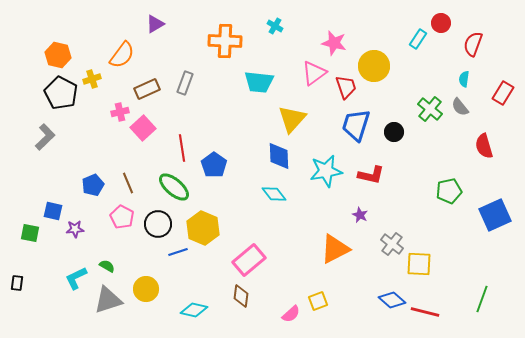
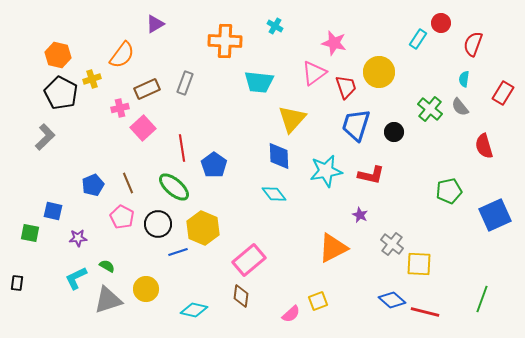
yellow circle at (374, 66): moved 5 px right, 6 px down
pink cross at (120, 112): moved 4 px up
purple star at (75, 229): moved 3 px right, 9 px down
orange triangle at (335, 249): moved 2 px left, 1 px up
